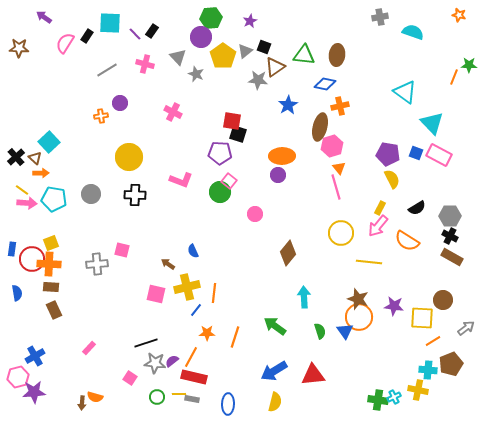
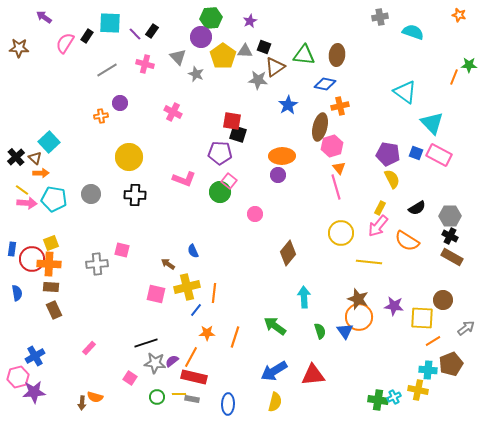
gray triangle at (245, 51): rotated 42 degrees clockwise
pink L-shape at (181, 180): moved 3 px right, 1 px up
